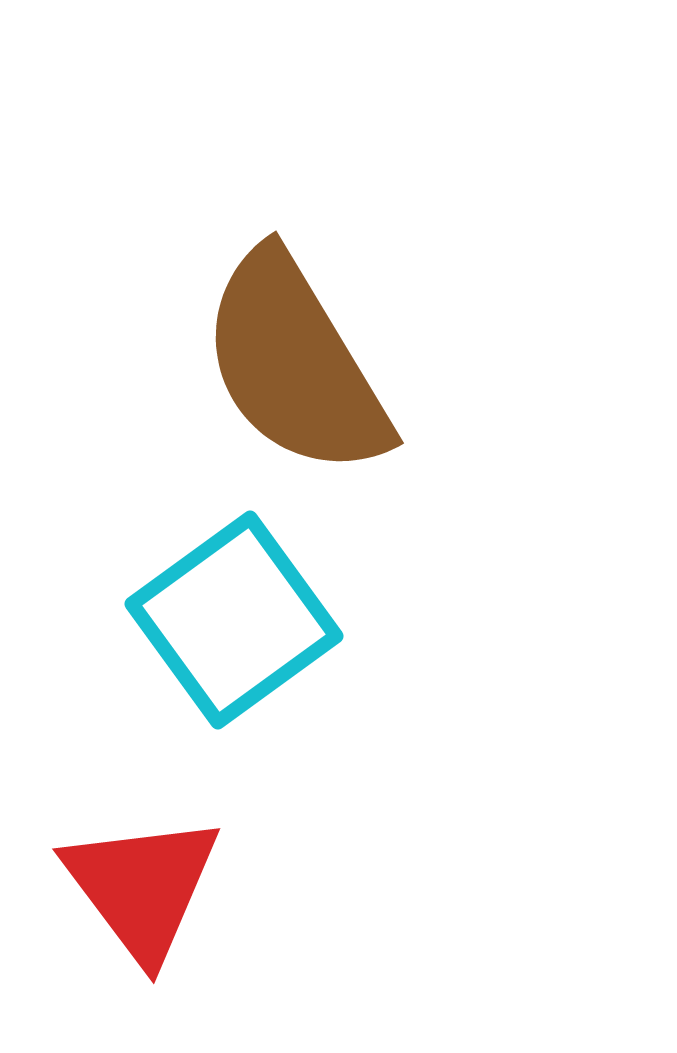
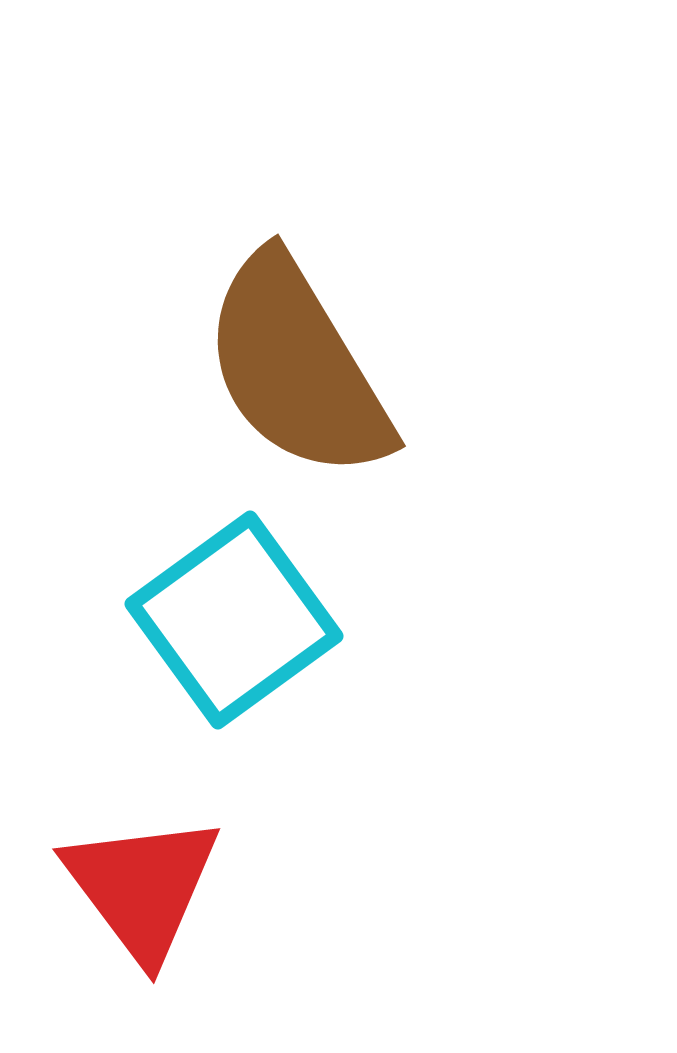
brown semicircle: moved 2 px right, 3 px down
